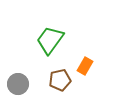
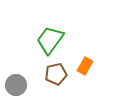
brown pentagon: moved 4 px left, 6 px up
gray circle: moved 2 px left, 1 px down
